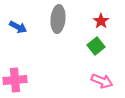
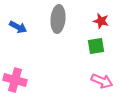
red star: rotated 21 degrees counterclockwise
green square: rotated 30 degrees clockwise
pink cross: rotated 20 degrees clockwise
